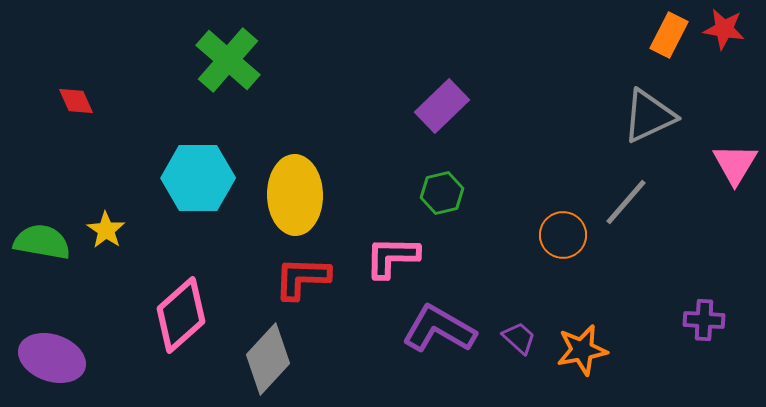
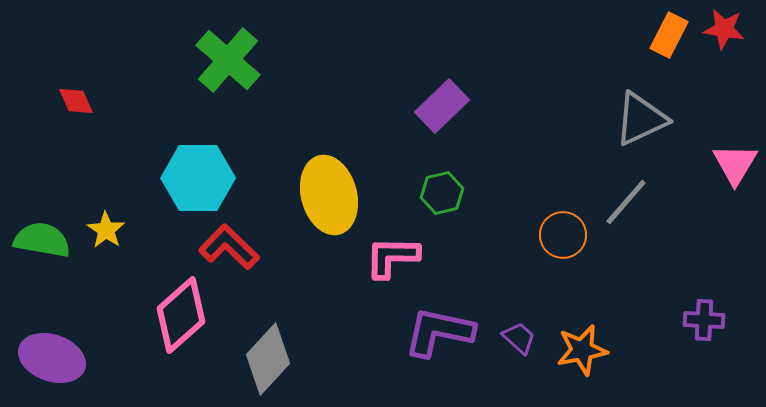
gray triangle: moved 8 px left, 3 px down
yellow ellipse: moved 34 px right; rotated 14 degrees counterclockwise
green semicircle: moved 2 px up
red L-shape: moved 73 px left, 31 px up; rotated 42 degrees clockwise
purple L-shape: moved 3 px down; rotated 18 degrees counterclockwise
